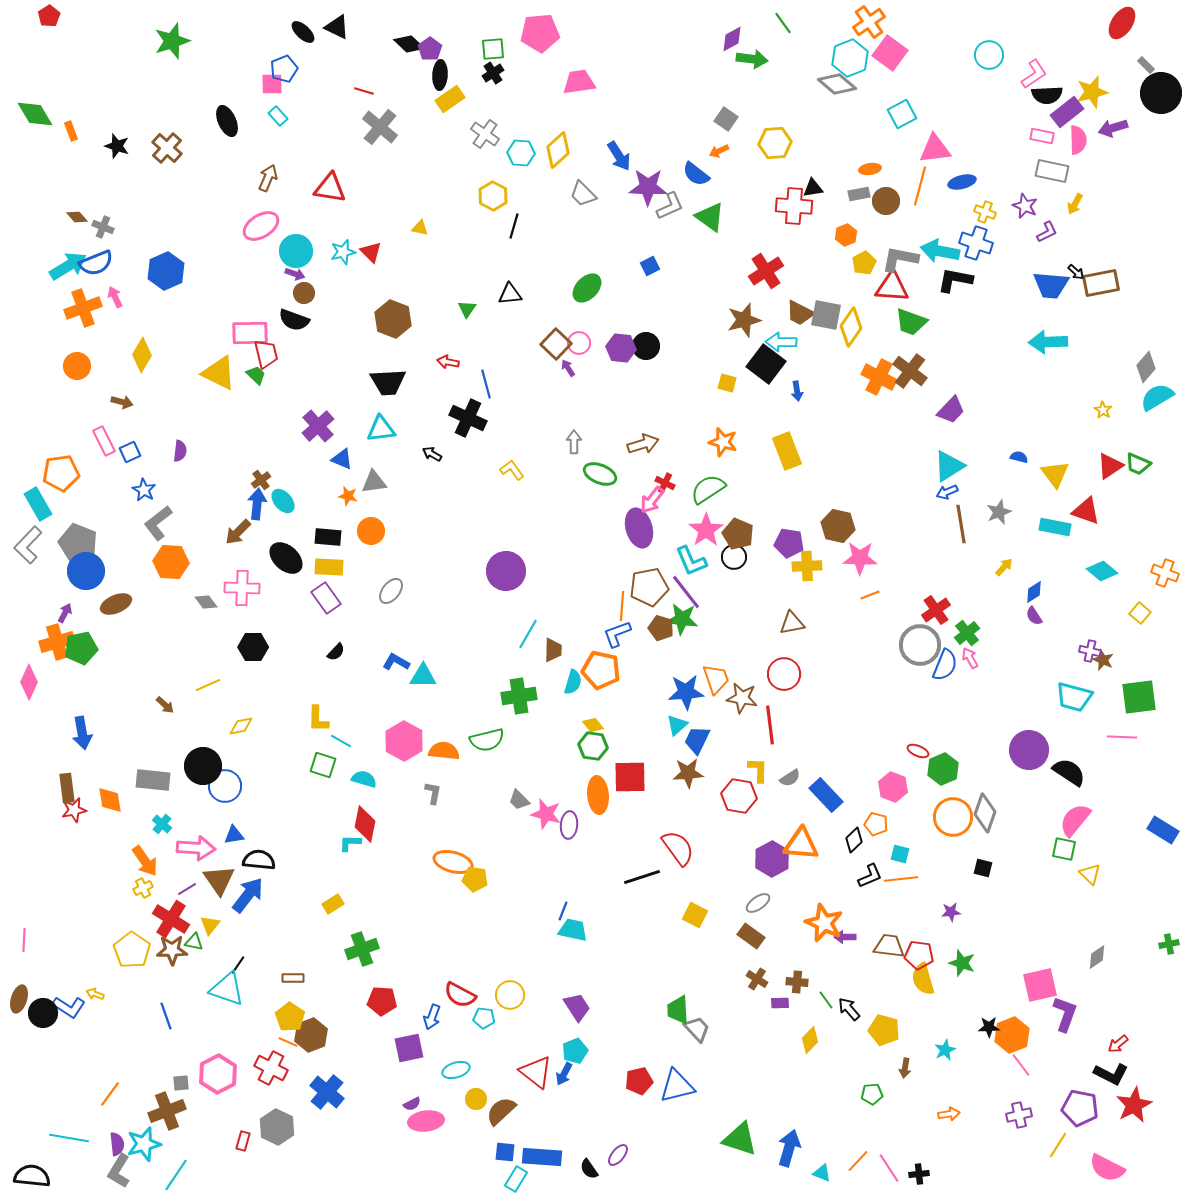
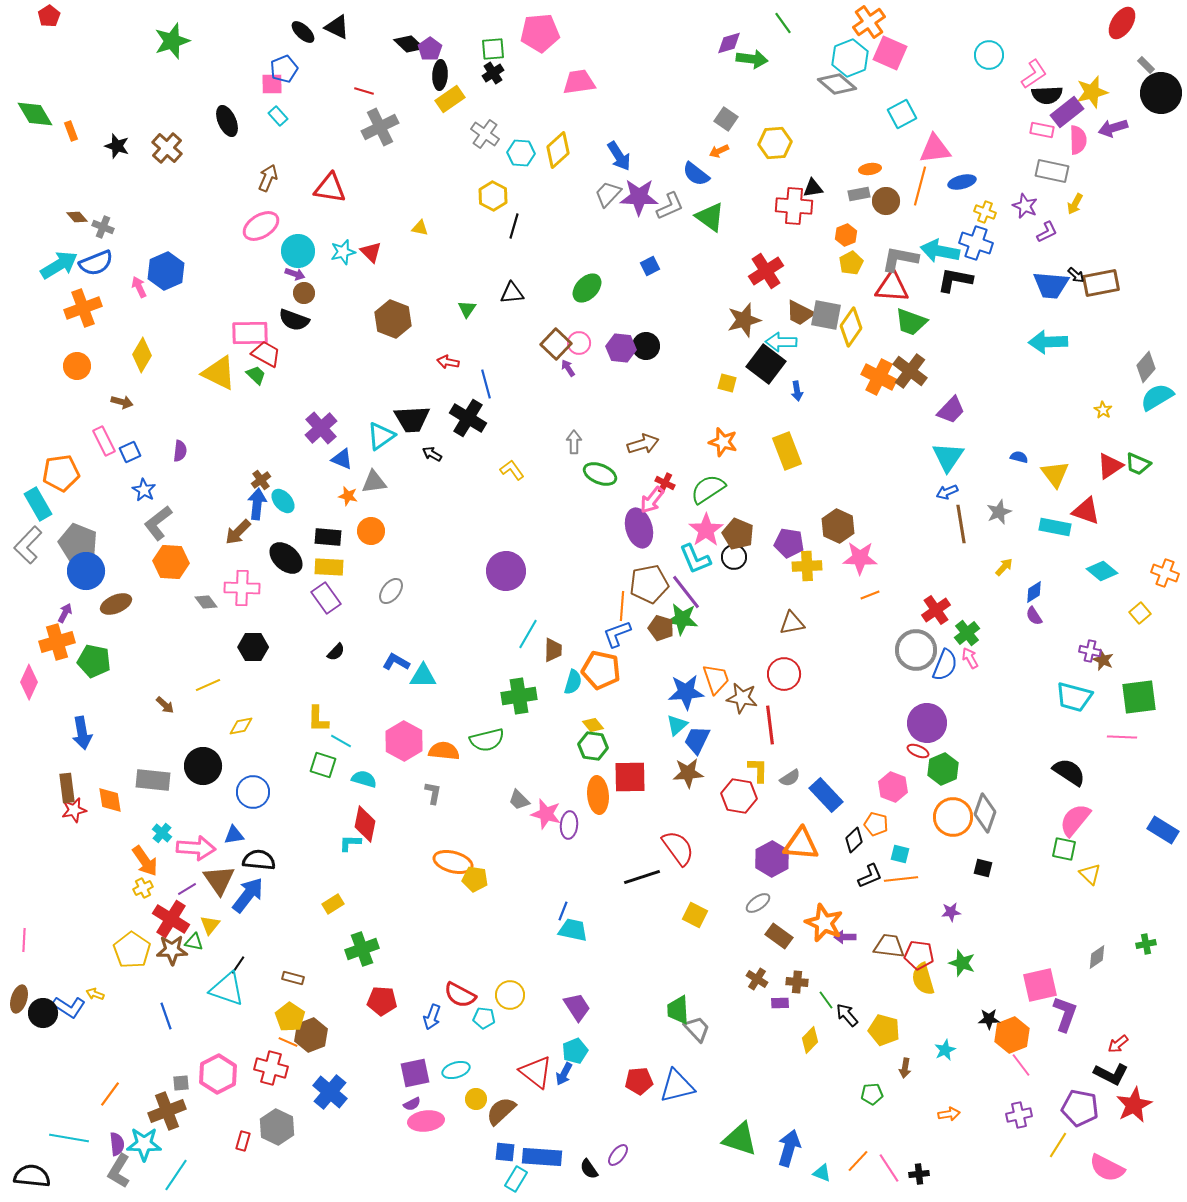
purple diamond at (732, 39): moved 3 px left, 4 px down; rotated 12 degrees clockwise
pink square at (890, 53): rotated 12 degrees counterclockwise
gray cross at (380, 127): rotated 24 degrees clockwise
pink rectangle at (1042, 136): moved 6 px up
purple star at (648, 187): moved 9 px left, 10 px down
gray trapezoid at (583, 194): moved 25 px right; rotated 88 degrees clockwise
cyan circle at (296, 251): moved 2 px right
yellow pentagon at (864, 263): moved 13 px left
cyan arrow at (68, 266): moved 9 px left, 1 px up
black arrow at (1076, 272): moved 3 px down
black triangle at (510, 294): moved 2 px right, 1 px up
pink arrow at (115, 297): moved 24 px right, 10 px up
red trapezoid at (266, 354): rotated 48 degrees counterclockwise
black trapezoid at (388, 382): moved 24 px right, 37 px down
black cross at (468, 418): rotated 6 degrees clockwise
purple cross at (318, 426): moved 3 px right, 2 px down
cyan triangle at (381, 429): moved 7 px down; rotated 28 degrees counterclockwise
cyan triangle at (949, 466): moved 1 px left, 9 px up; rotated 24 degrees counterclockwise
brown hexagon at (838, 526): rotated 12 degrees clockwise
cyan L-shape at (691, 561): moved 4 px right, 2 px up
brown pentagon at (649, 587): moved 3 px up
yellow square at (1140, 613): rotated 10 degrees clockwise
gray circle at (920, 645): moved 4 px left, 5 px down
green pentagon at (81, 648): moved 13 px right, 13 px down; rotated 24 degrees clockwise
purple circle at (1029, 750): moved 102 px left, 27 px up
blue circle at (225, 786): moved 28 px right, 6 px down
cyan cross at (162, 824): moved 9 px down
brown rectangle at (751, 936): moved 28 px right
green cross at (1169, 944): moved 23 px left
brown rectangle at (293, 978): rotated 15 degrees clockwise
black arrow at (849, 1009): moved 2 px left, 6 px down
black star at (989, 1027): moved 8 px up
purple square at (409, 1048): moved 6 px right, 25 px down
red cross at (271, 1068): rotated 12 degrees counterclockwise
red pentagon at (639, 1081): rotated 8 degrees clockwise
blue cross at (327, 1092): moved 3 px right
cyan star at (144, 1144): rotated 16 degrees clockwise
